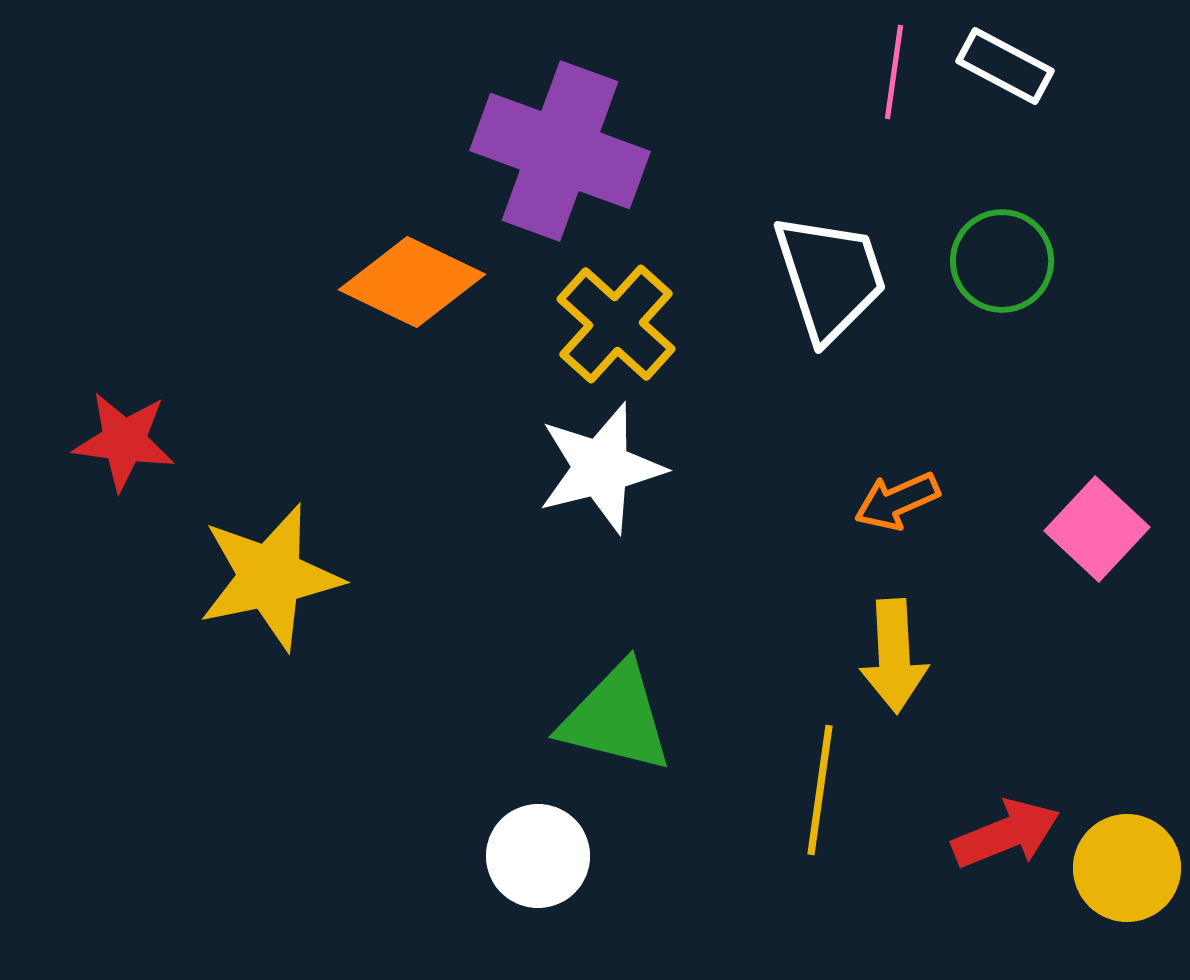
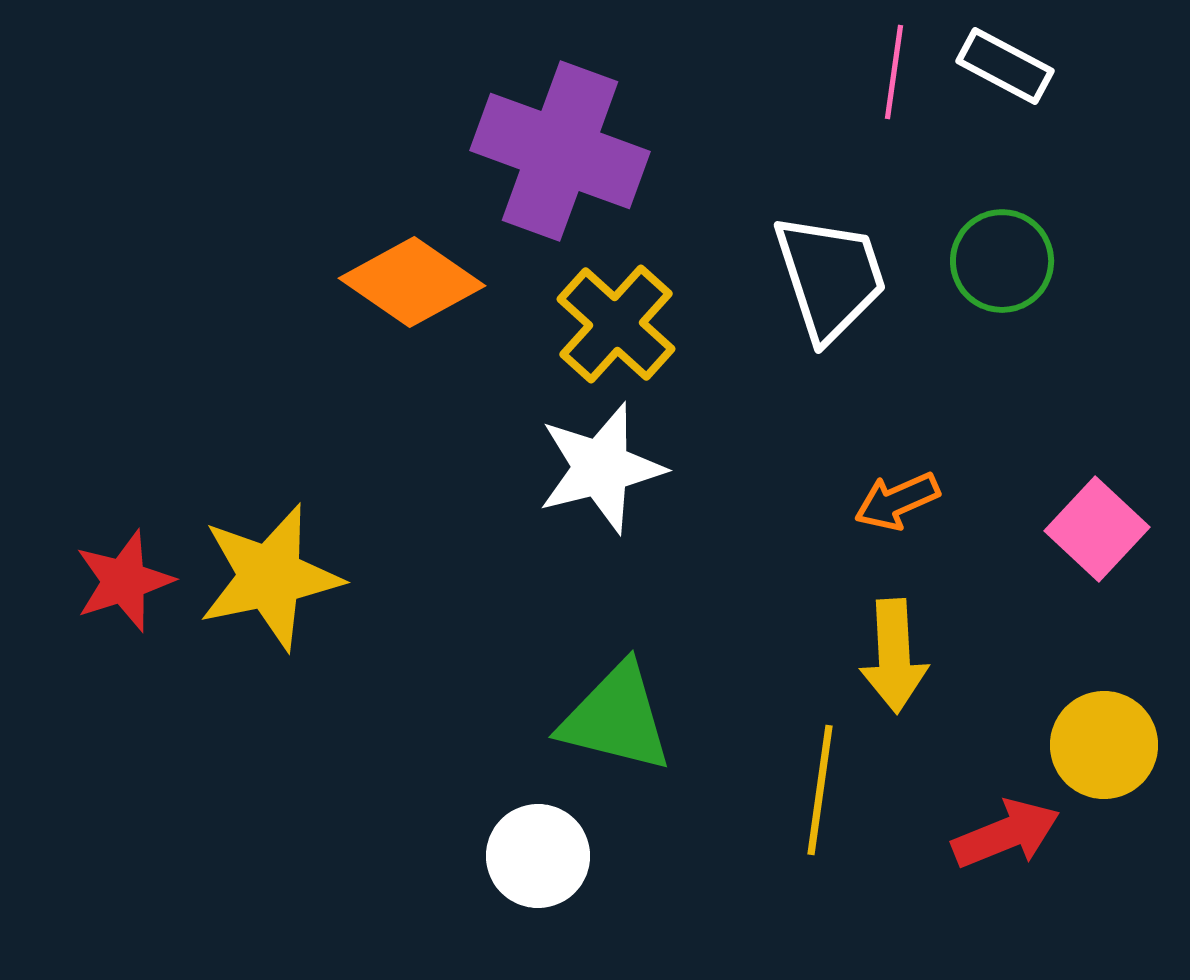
orange diamond: rotated 9 degrees clockwise
red star: moved 140 px down; rotated 26 degrees counterclockwise
yellow circle: moved 23 px left, 123 px up
